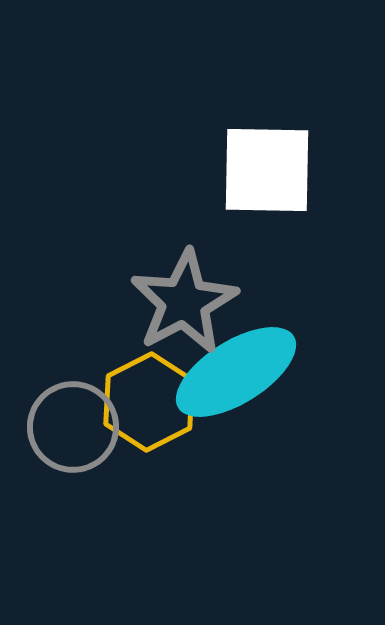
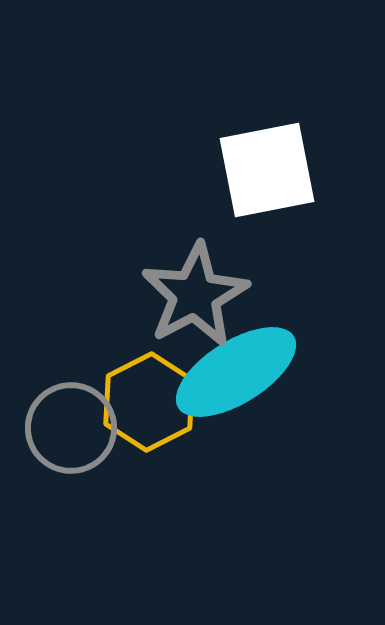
white square: rotated 12 degrees counterclockwise
gray star: moved 11 px right, 7 px up
gray circle: moved 2 px left, 1 px down
